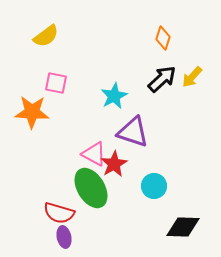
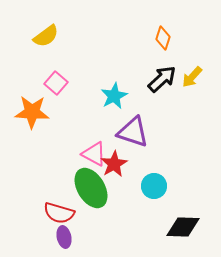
pink square: rotated 30 degrees clockwise
